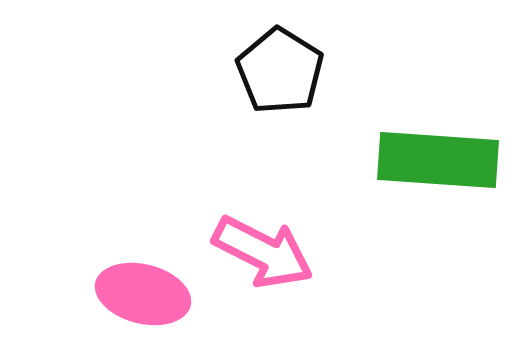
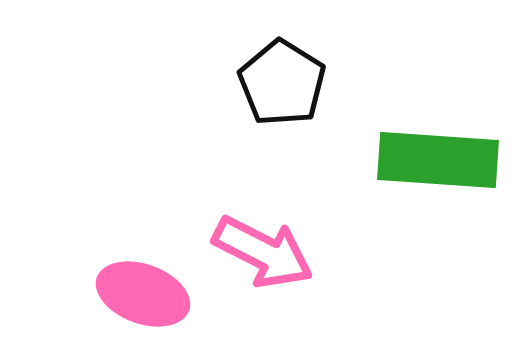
black pentagon: moved 2 px right, 12 px down
pink ellipse: rotated 6 degrees clockwise
